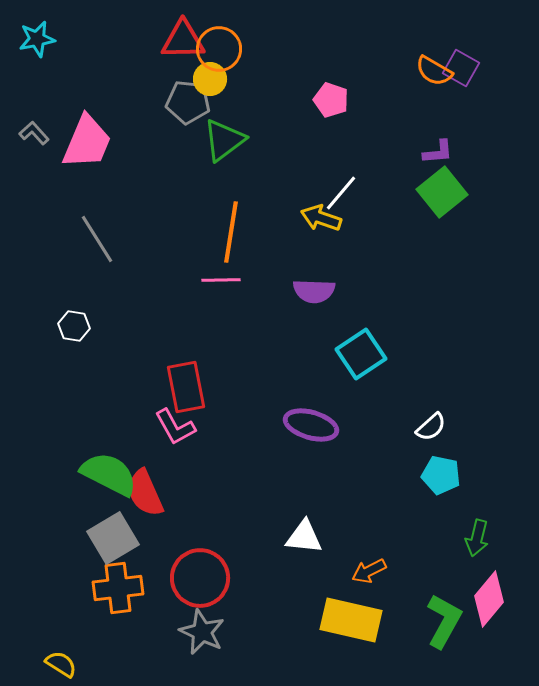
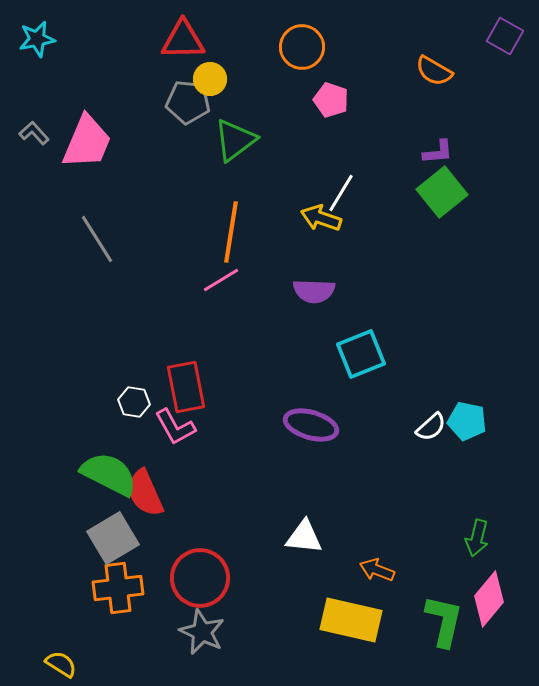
orange circle: moved 83 px right, 2 px up
purple square: moved 44 px right, 32 px up
green triangle: moved 11 px right
white line: rotated 9 degrees counterclockwise
pink line: rotated 30 degrees counterclockwise
white hexagon: moved 60 px right, 76 px down
cyan square: rotated 12 degrees clockwise
cyan pentagon: moved 26 px right, 54 px up
orange arrow: moved 8 px right, 1 px up; rotated 48 degrees clockwise
green L-shape: rotated 16 degrees counterclockwise
